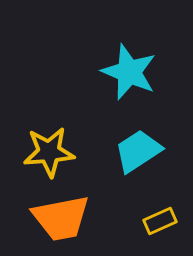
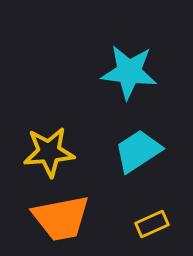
cyan star: rotated 16 degrees counterclockwise
yellow rectangle: moved 8 px left, 3 px down
